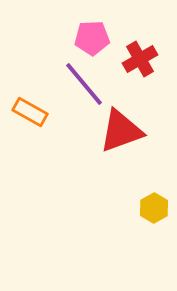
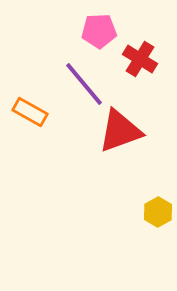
pink pentagon: moved 7 px right, 7 px up
red cross: rotated 28 degrees counterclockwise
red triangle: moved 1 px left
yellow hexagon: moved 4 px right, 4 px down
